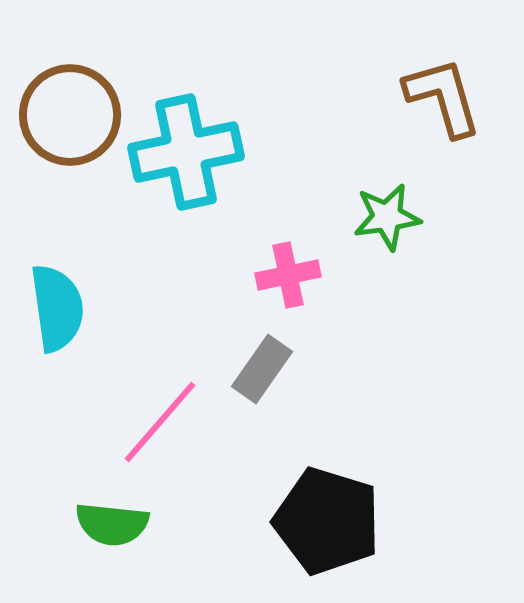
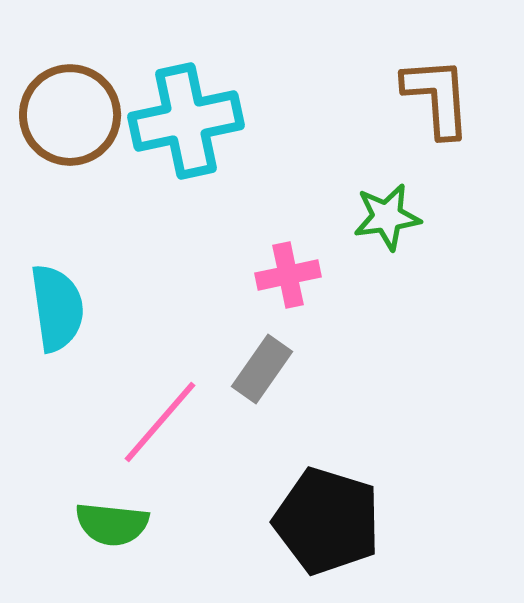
brown L-shape: moved 6 px left; rotated 12 degrees clockwise
cyan cross: moved 31 px up
